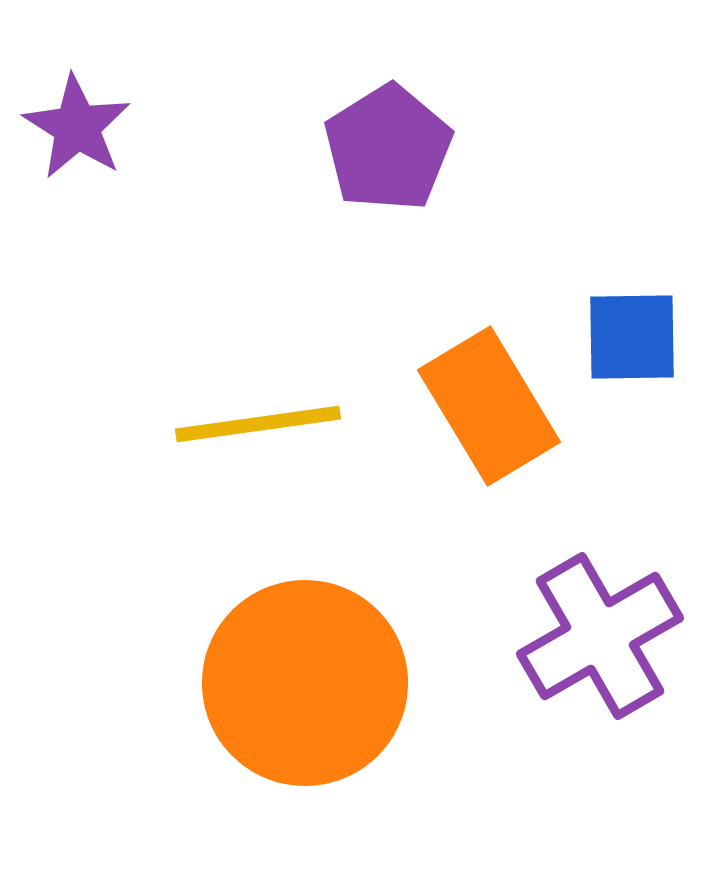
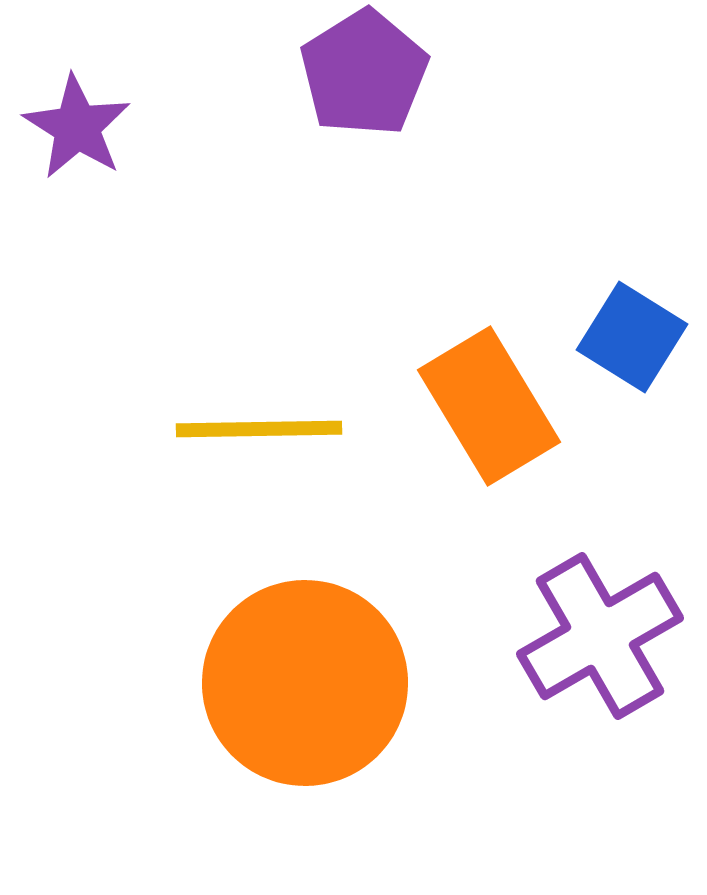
purple pentagon: moved 24 px left, 75 px up
blue square: rotated 33 degrees clockwise
yellow line: moved 1 px right, 5 px down; rotated 7 degrees clockwise
